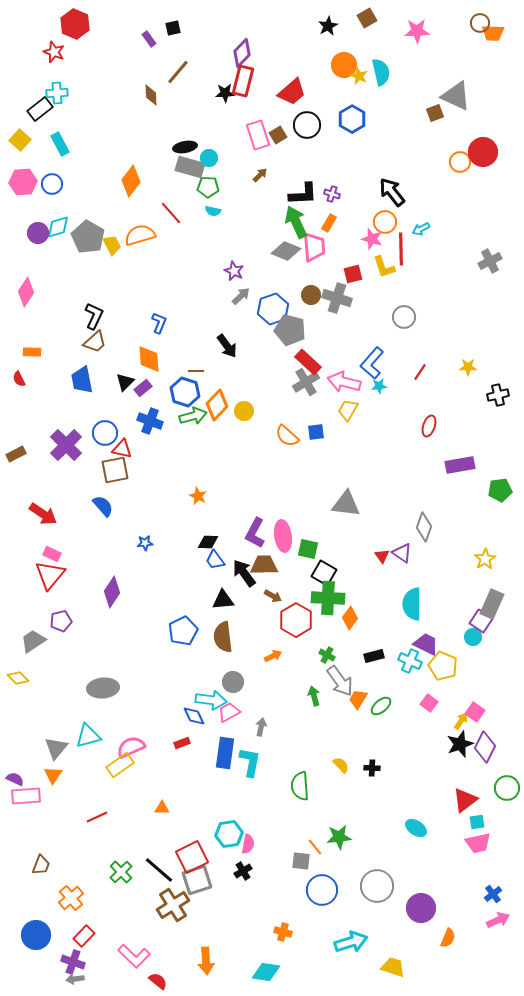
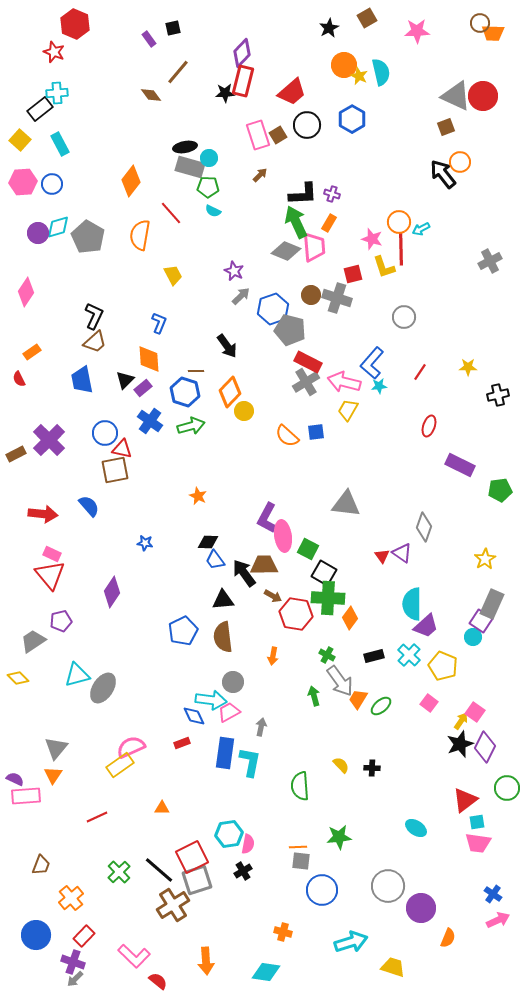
black star at (328, 26): moved 1 px right, 2 px down
brown diamond at (151, 95): rotated 35 degrees counterclockwise
brown square at (435, 113): moved 11 px right, 14 px down
red circle at (483, 152): moved 56 px up
black arrow at (392, 192): moved 51 px right, 18 px up
cyan semicircle at (213, 211): rotated 14 degrees clockwise
orange circle at (385, 222): moved 14 px right
orange semicircle at (140, 235): rotated 64 degrees counterclockwise
yellow trapezoid at (112, 245): moved 61 px right, 30 px down
orange rectangle at (32, 352): rotated 36 degrees counterclockwise
red rectangle at (308, 362): rotated 16 degrees counterclockwise
black triangle at (125, 382): moved 2 px up
orange diamond at (217, 405): moved 13 px right, 13 px up
green arrow at (193, 416): moved 2 px left, 10 px down
blue cross at (150, 421): rotated 15 degrees clockwise
purple cross at (66, 445): moved 17 px left, 5 px up
purple rectangle at (460, 465): rotated 36 degrees clockwise
blue semicircle at (103, 506): moved 14 px left
red arrow at (43, 514): rotated 28 degrees counterclockwise
purple L-shape at (255, 533): moved 12 px right, 15 px up
blue star at (145, 543): rotated 14 degrees clockwise
green square at (308, 549): rotated 15 degrees clockwise
red triangle at (50, 575): rotated 20 degrees counterclockwise
red hexagon at (296, 620): moved 6 px up; rotated 20 degrees counterclockwise
purple trapezoid at (426, 644): moved 18 px up; rotated 112 degrees clockwise
orange arrow at (273, 656): rotated 126 degrees clockwise
cyan cross at (410, 661): moved 1 px left, 6 px up; rotated 20 degrees clockwise
gray ellipse at (103, 688): rotated 52 degrees counterclockwise
cyan triangle at (88, 736): moved 11 px left, 61 px up
pink trapezoid at (478, 843): rotated 20 degrees clockwise
orange line at (315, 847): moved 17 px left; rotated 54 degrees counterclockwise
green cross at (121, 872): moved 2 px left
gray circle at (377, 886): moved 11 px right
blue cross at (493, 894): rotated 18 degrees counterclockwise
gray arrow at (75, 979): rotated 36 degrees counterclockwise
